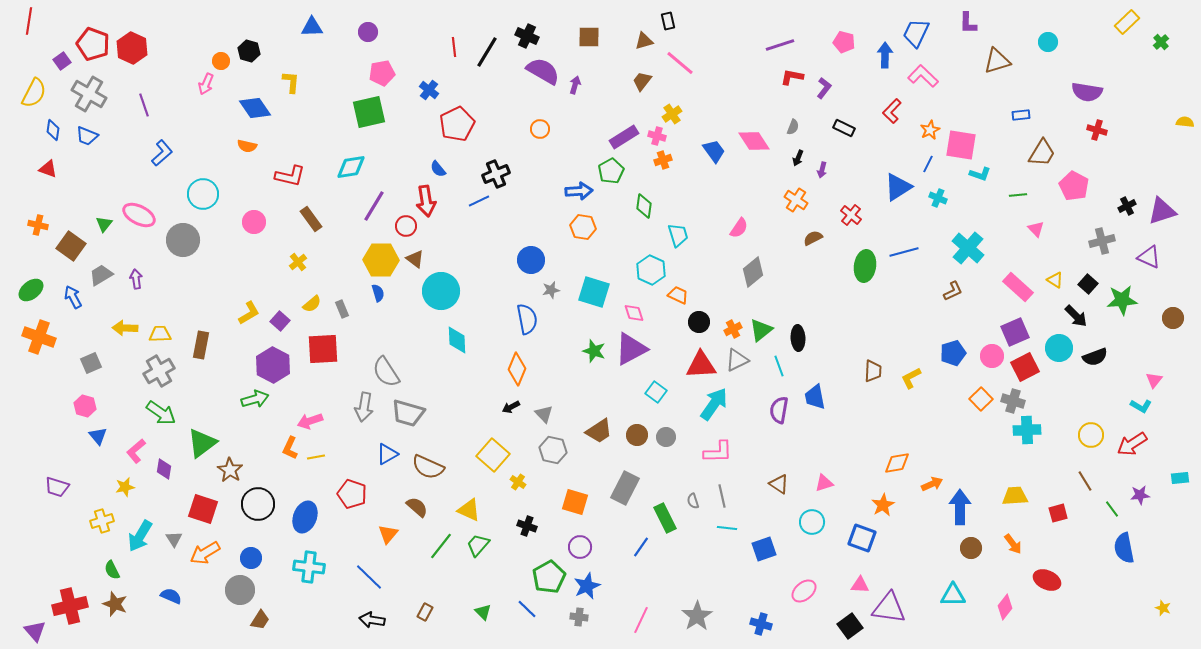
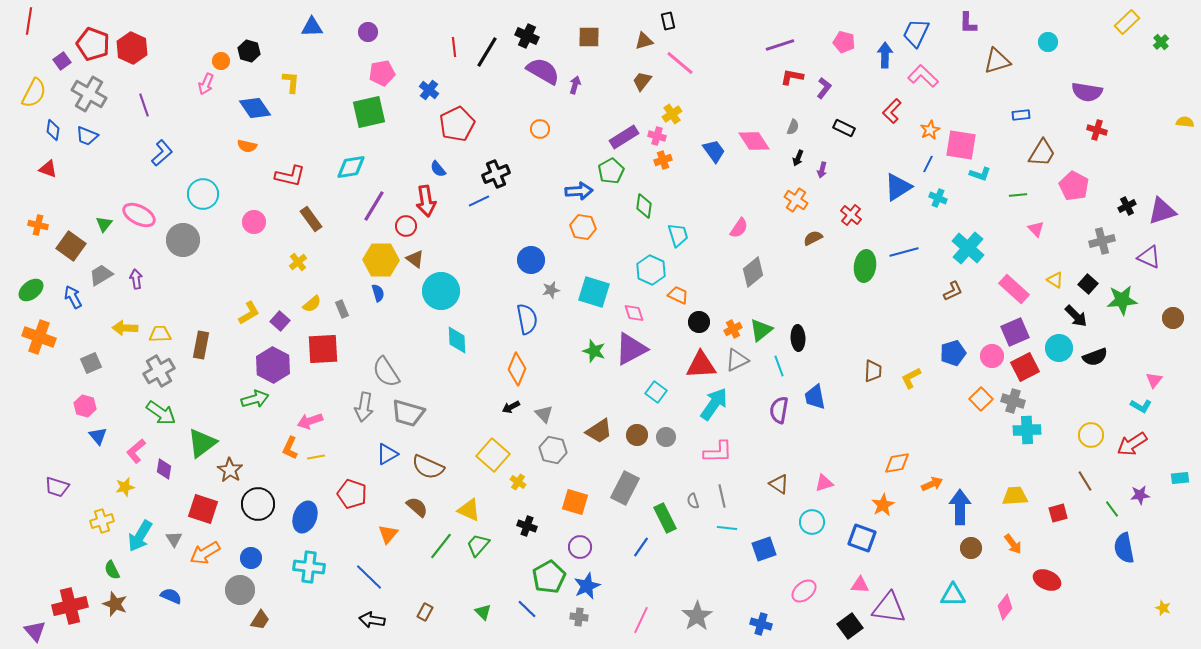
pink rectangle at (1018, 287): moved 4 px left, 2 px down
